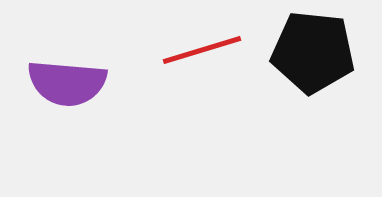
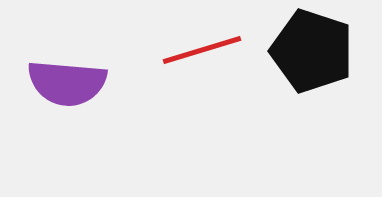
black pentagon: moved 1 px left, 1 px up; rotated 12 degrees clockwise
